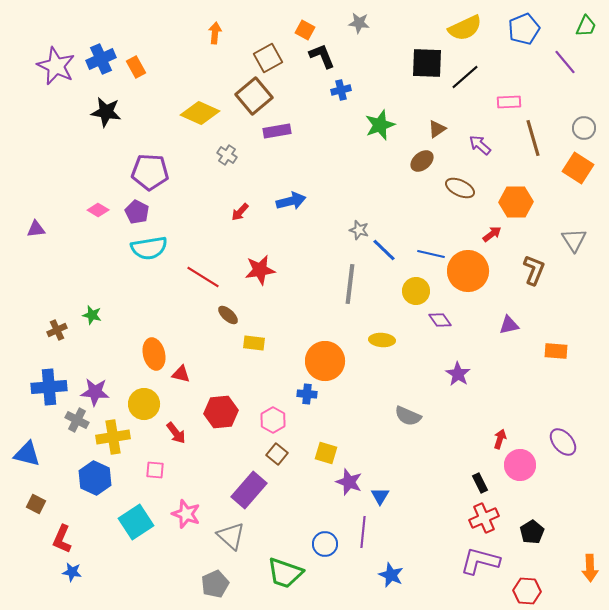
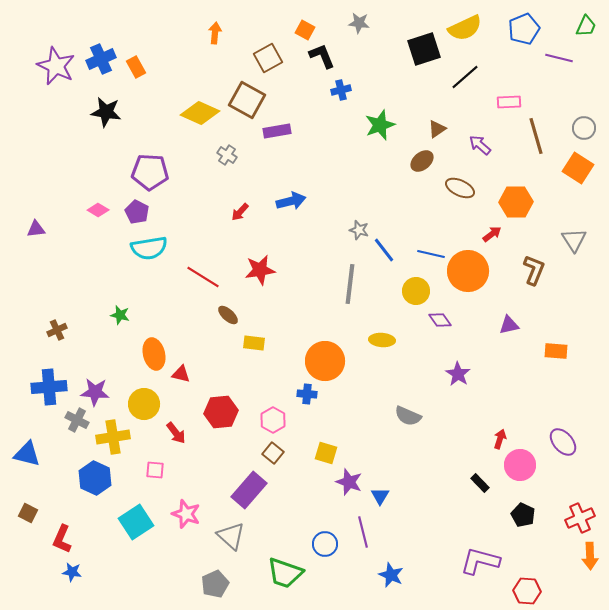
purple line at (565, 62): moved 6 px left, 4 px up; rotated 36 degrees counterclockwise
black square at (427, 63): moved 3 px left, 14 px up; rotated 20 degrees counterclockwise
brown square at (254, 96): moved 7 px left, 4 px down; rotated 21 degrees counterclockwise
brown line at (533, 138): moved 3 px right, 2 px up
blue line at (384, 250): rotated 8 degrees clockwise
green star at (92, 315): moved 28 px right
brown square at (277, 454): moved 4 px left, 1 px up
black rectangle at (480, 483): rotated 18 degrees counterclockwise
brown square at (36, 504): moved 8 px left, 9 px down
red cross at (484, 518): moved 96 px right
purple line at (363, 532): rotated 20 degrees counterclockwise
black pentagon at (532, 532): moved 9 px left, 17 px up; rotated 15 degrees counterclockwise
orange arrow at (590, 568): moved 12 px up
